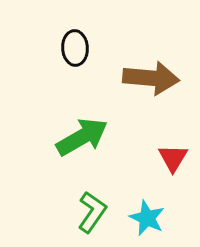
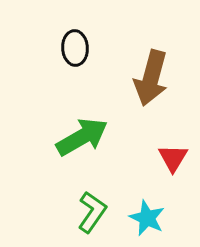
brown arrow: rotated 100 degrees clockwise
